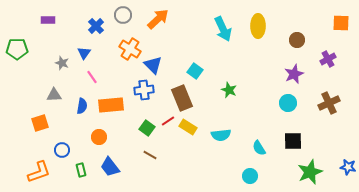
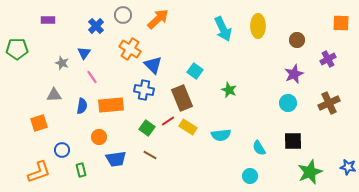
blue cross at (144, 90): rotated 18 degrees clockwise
orange square at (40, 123): moved 1 px left
blue trapezoid at (110, 167): moved 6 px right, 8 px up; rotated 60 degrees counterclockwise
